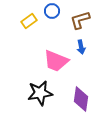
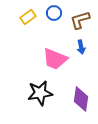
blue circle: moved 2 px right, 2 px down
yellow rectangle: moved 1 px left, 4 px up
pink trapezoid: moved 1 px left, 2 px up
